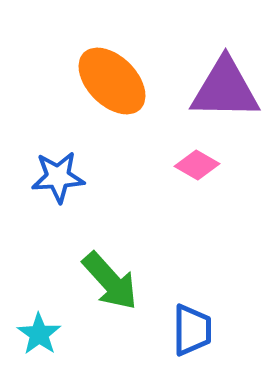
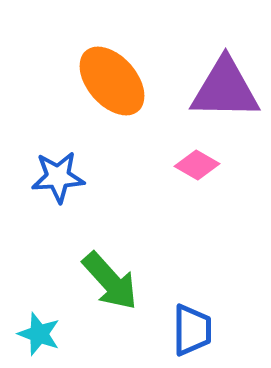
orange ellipse: rotated 4 degrees clockwise
cyan star: rotated 15 degrees counterclockwise
